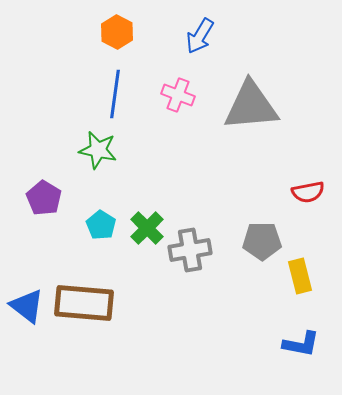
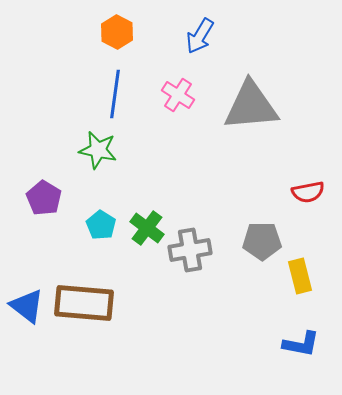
pink cross: rotated 12 degrees clockwise
green cross: rotated 8 degrees counterclockwise
